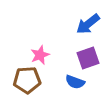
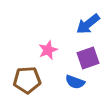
pink star: moved 8 px right, 5 px up
